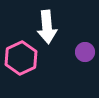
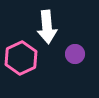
purple circle: moved 10 px left, 2 px down
